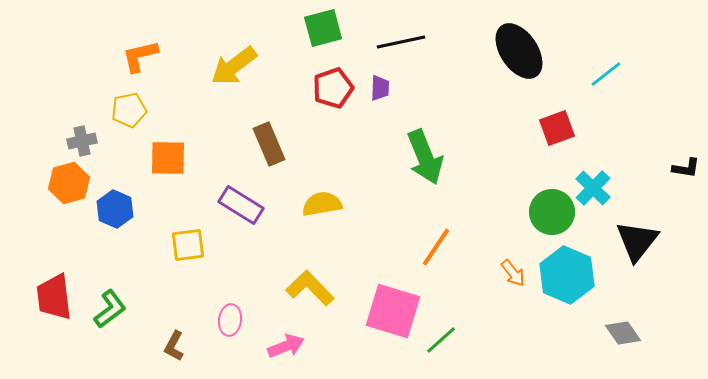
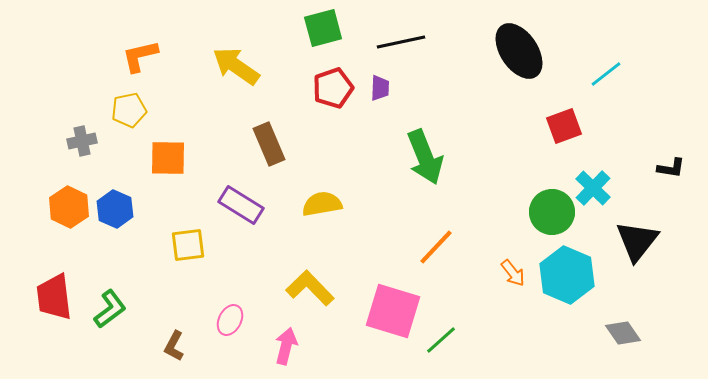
yellow arrow: moved 2 px right; rotated 72 degrees clockwise
red square: moved 7 px right, 2 px up
black L-shape: moved 15 px left
orange hexagon: moved 24 px down; rotated 18 degrees counterclockwise
orange line: rotated 9 degrees clockwise
pink ellipse: rotated 20 degrees clockwise
pink arrow: rotated 54 degrees counterclockwise
